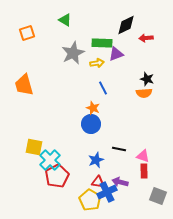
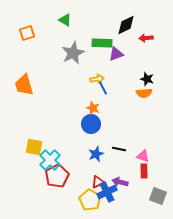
yellow arrow: moved 16 px down
blue star: moved 6 px up
red triangle: rotated 32 degrees counterclockwise
